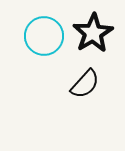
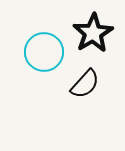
cyan circle: moved 16 px down
